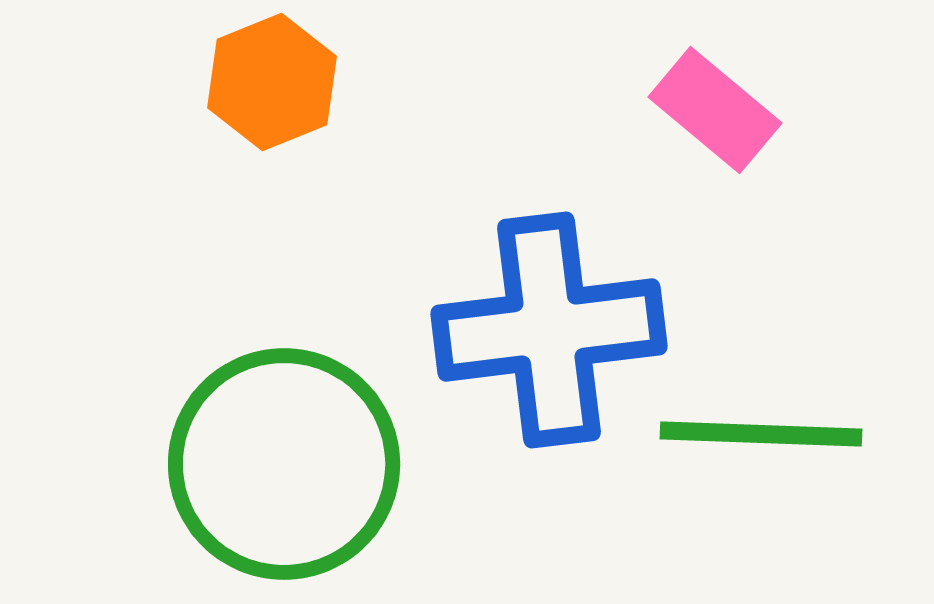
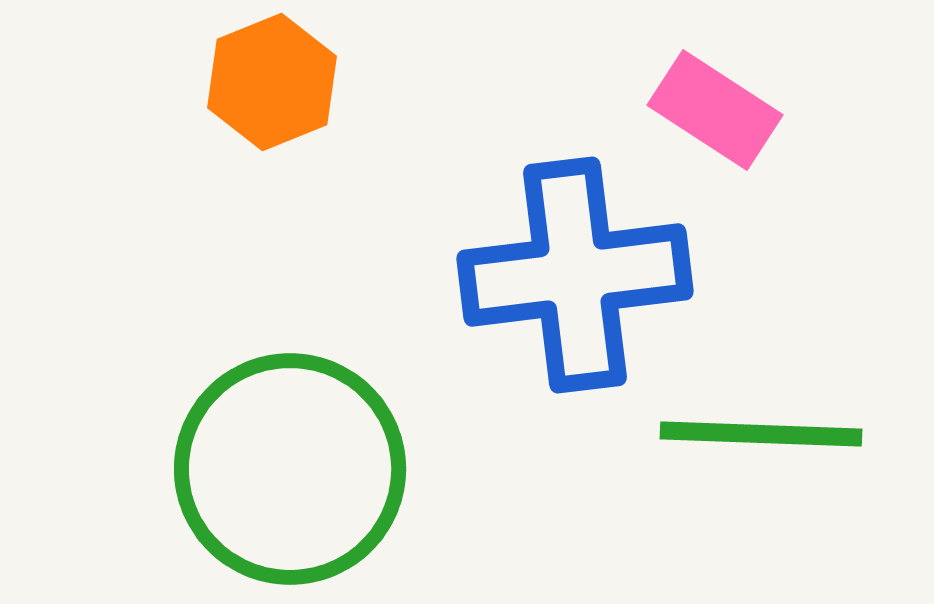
pink rectangle: rotated 7 degrees counterclockwise
blue cross: moved 26 px right, 55 px up
green circle: moved 6 px right, 5 px down
